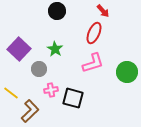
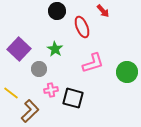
red ellipse: moved 12 px left, 6 px up; rotated 45 degrees counterclockwise
